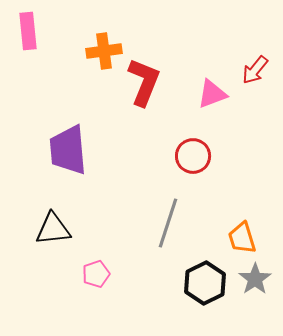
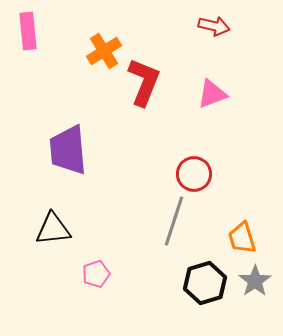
orange cross: rotated 24 degrees counterclockwise
red arrow: moved 41 px left, 44 px up; rotated 116 degrees counterclockwise
red circle: moved 1 px right, 18 px down
gray line: moved 6 px right, 2 px up
gray star: moved 2 px down
black hexagon: rotated 9 degrees clockwise
